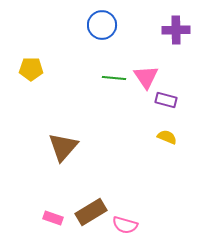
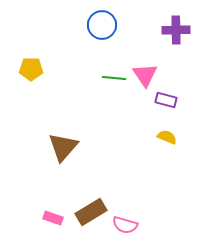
pink triangle: moved 1 px left, 2 px up
